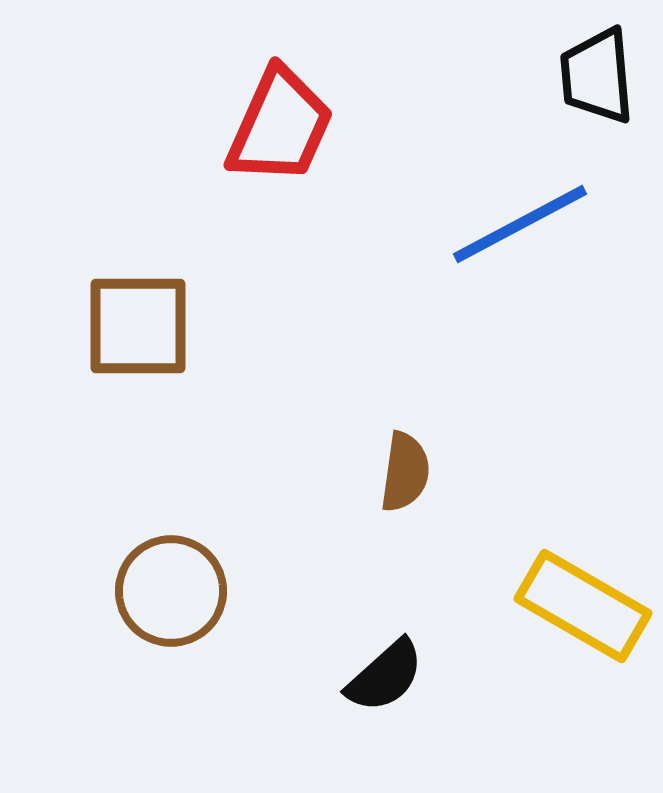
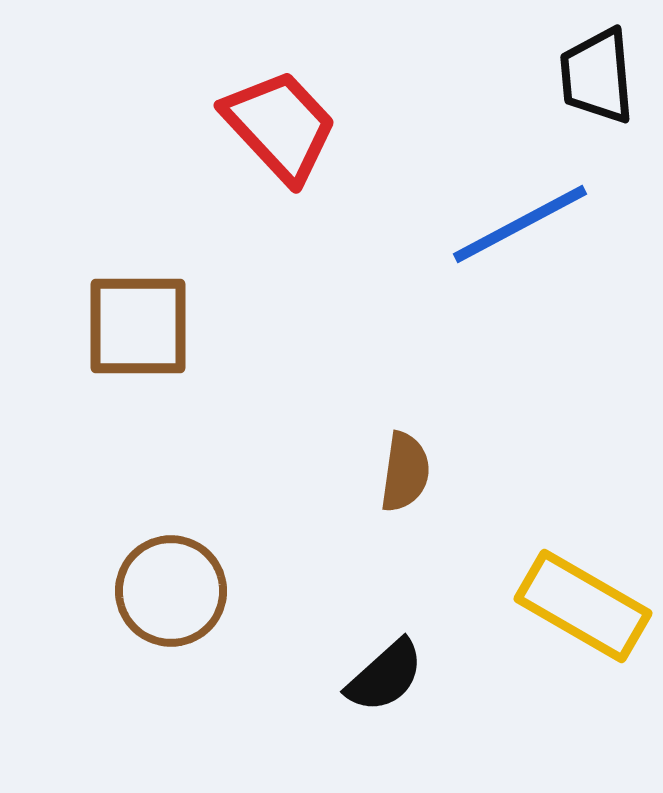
red trapezoid: rotated 67 degrees counterclockwise
